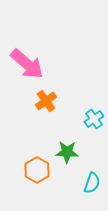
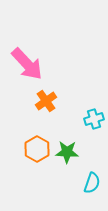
pink arrow: rotated 6 degrees clockwise
cyan cross: rotated 18 degrees clockwise
orange hexagon: moved 21 px up
